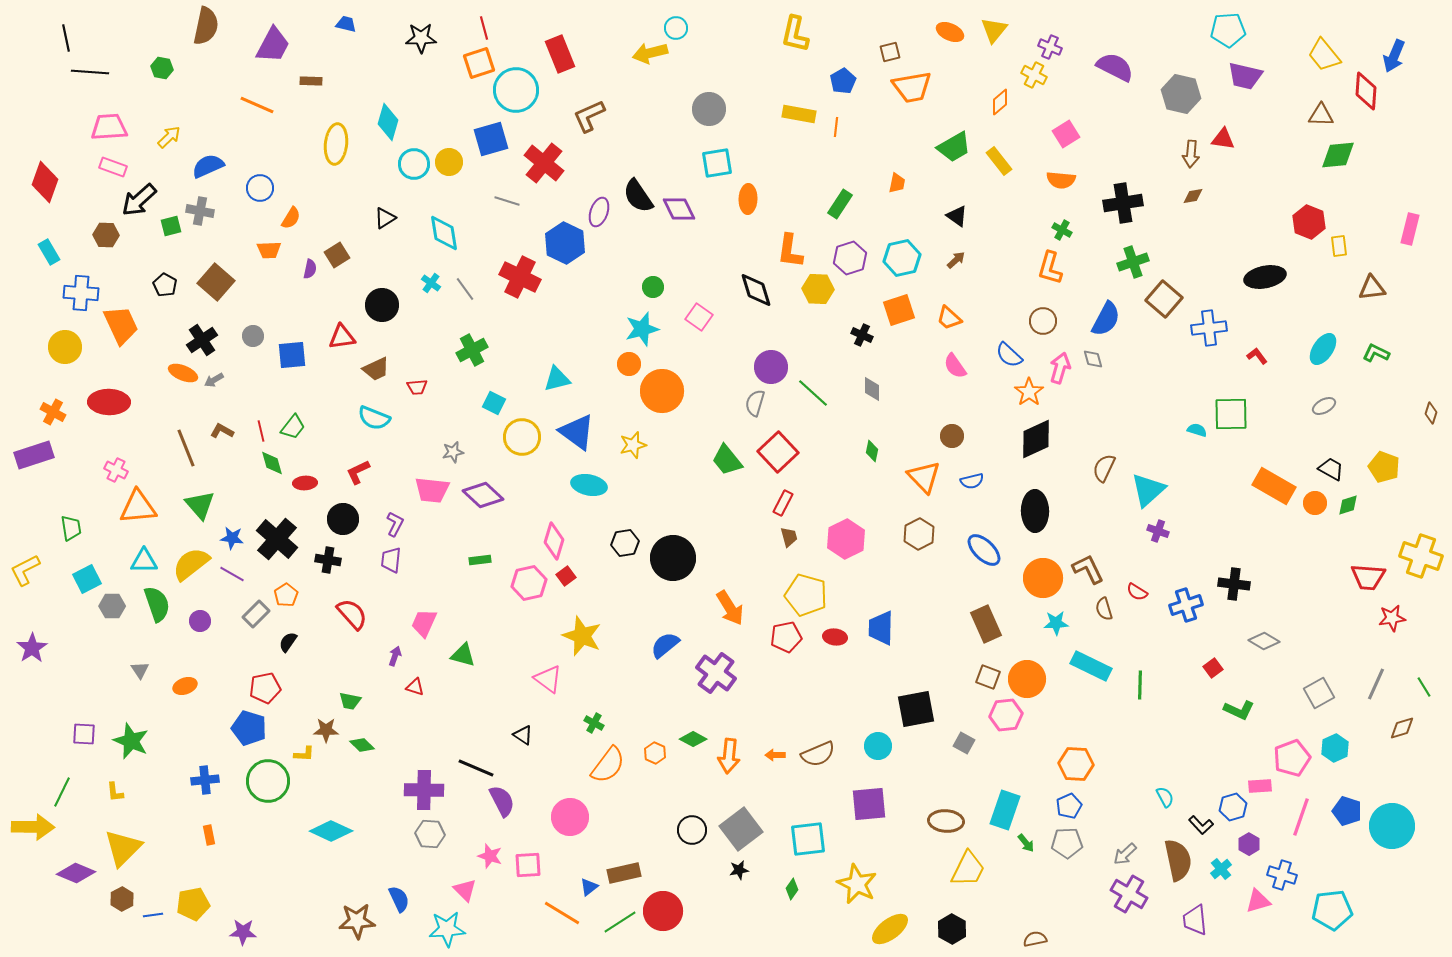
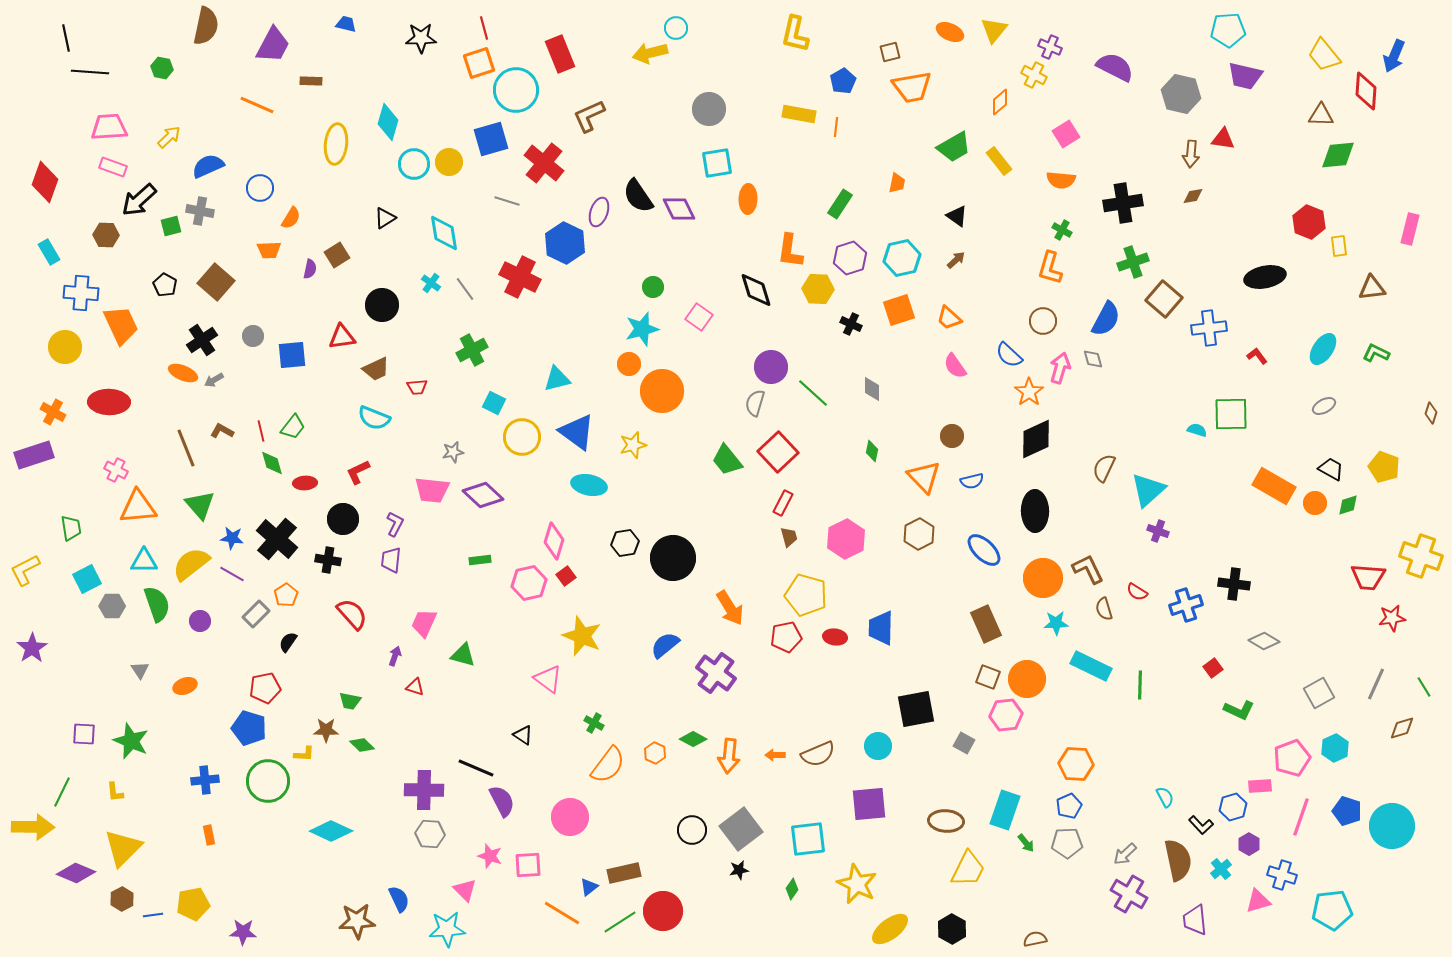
black cross at (862, 335): moved 11 px left, 11 px up
